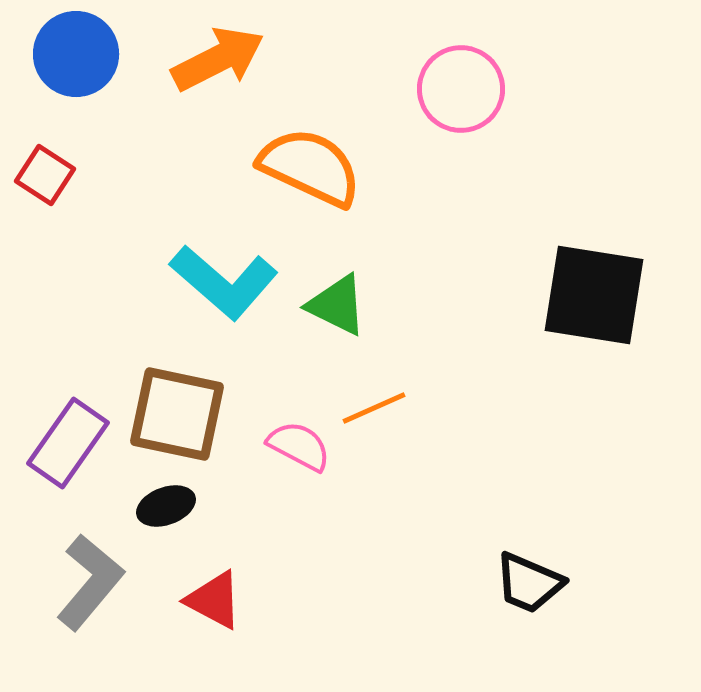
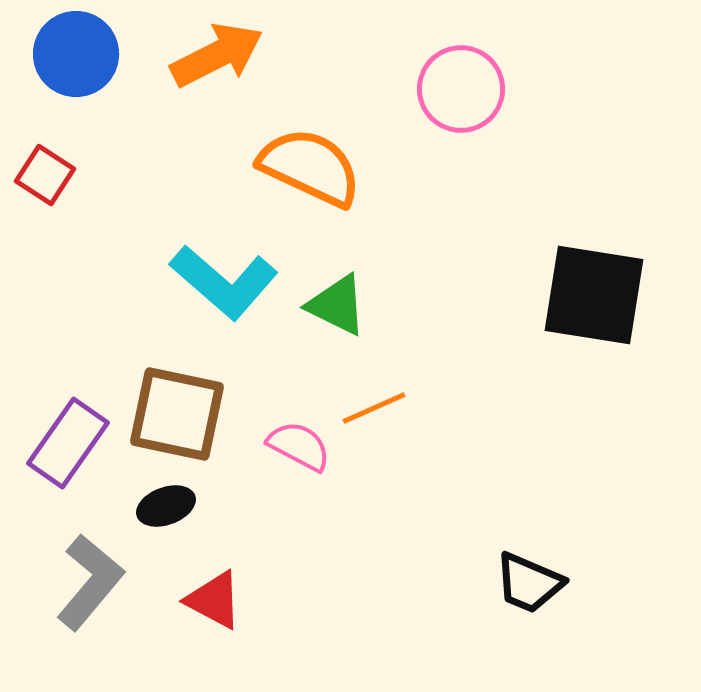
orange arrow: moved 1 px left, 4 px up
